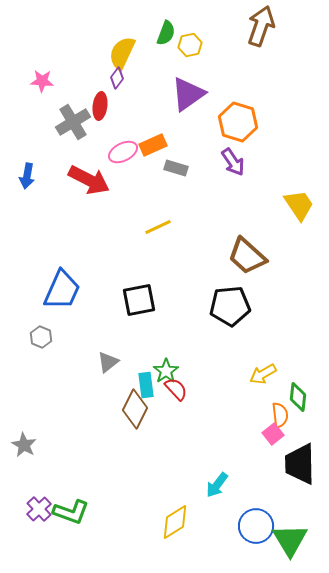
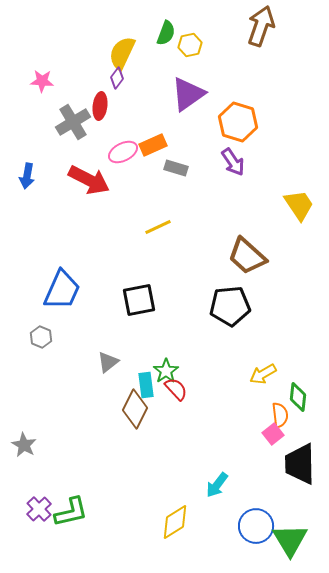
green L-shape: rotated 33 degrees counterclockwise
